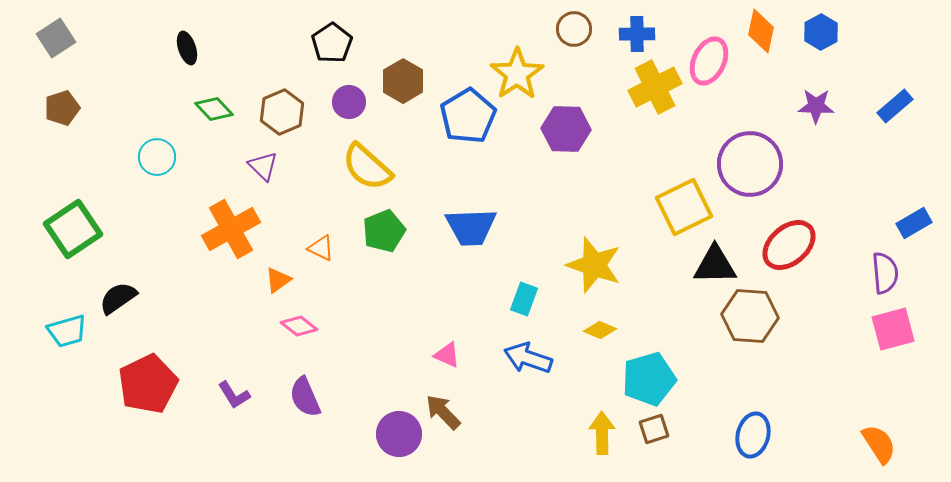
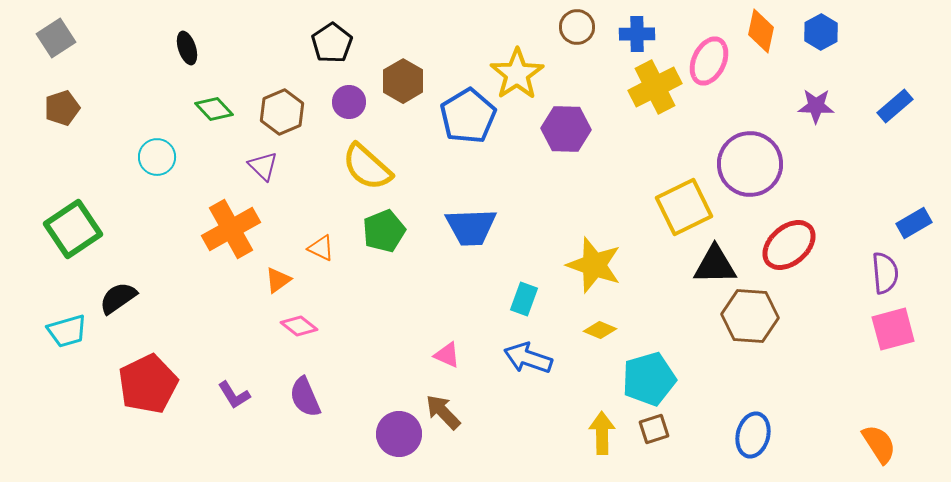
brown circle at (574, 29): moved 3 px right, 2 px up
